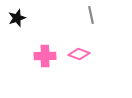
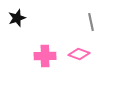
gray line: moved 7 px down
